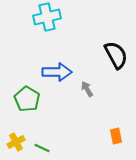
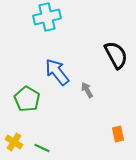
blue arrow: rotated 128 degrees counterclockwise
gray arrow: moved 1 px down
orange rectangle: moved 2 px right, 2 px up
yellow cross: moved 2 px left; rotated 30 degrees counterclockwise
